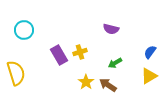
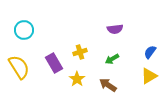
purple semicircle: moved 4 px right; rotated 21 degrees counterclockwise
purple rectangle: moved 5 px left, 8 px down
green arrow: moved 3 px left, 4 px up
yellow semicircle: moved 3 px right, 6 px up; rotated 15 degrees counterclockwise
yellow star: moved 9 px left, 3 px up
